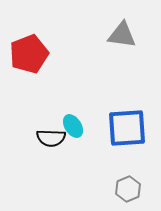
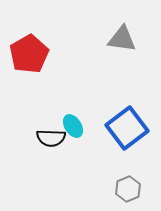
gray triangle: moved 4 px down
red pentagon: rotated 9 degrees counterclockwise
blue square: rotated 33 degrees counterclockwise
